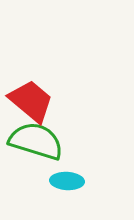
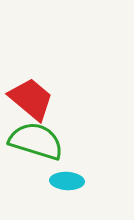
red trapezoid: moved 2 px up
